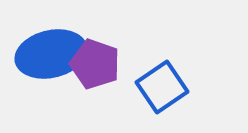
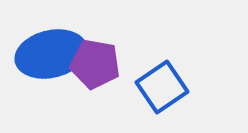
purple pentagon: rotated 9 degrees counterclockwise
